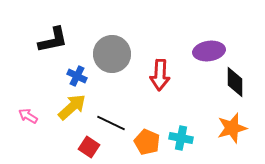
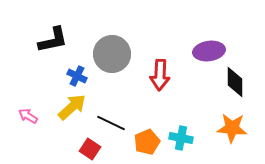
orange star: rotated 20 degrees clockwise
orange pentagon: rotated 25 degrees clockwise
red square: moved 1 px right, 2 px down
